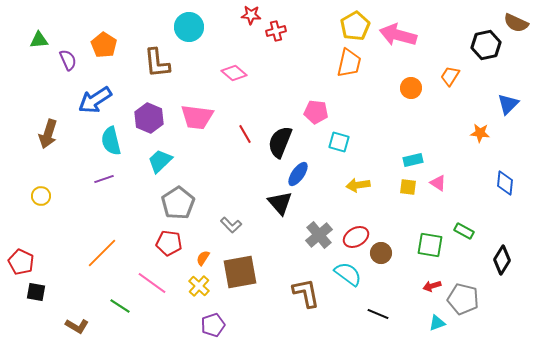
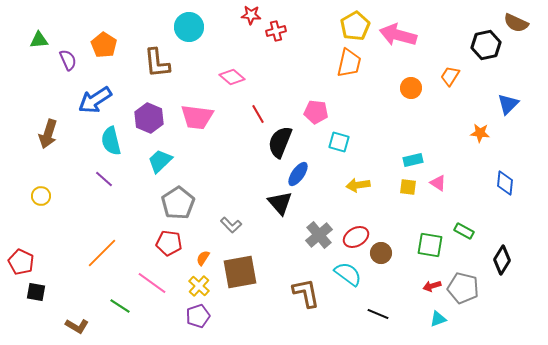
pink diamond at (234, 73): moved 2 px left, 4 px down
red line at (245, 134): moved 13 px right, 20 px up
purple line at (104, 179): rotated 60 degrees clockwise
gray pentagon at (463, 299): moved 11 px up
cyan triangle at (437, 323): moved 1 px right, 4 px up
purple pentagon at (213, 325): moved 15 px left, 9 px up
